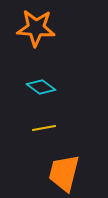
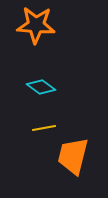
orange star: moved 3 px up
orange trapezoid: moved 9 px right, 17 px up
